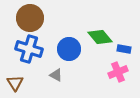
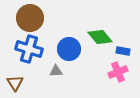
blue rectangle: moved 1 px left, 2 px down
gray triangle: moved 4 px up; rotated 32 degrees counterclockwise
